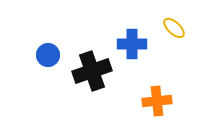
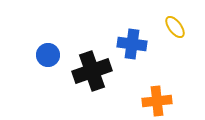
yellow ellipse: moved 1 px right, 1 px up; rotated 10 degrees clockwise
blue cross: rotated 8 degrees clockwise
